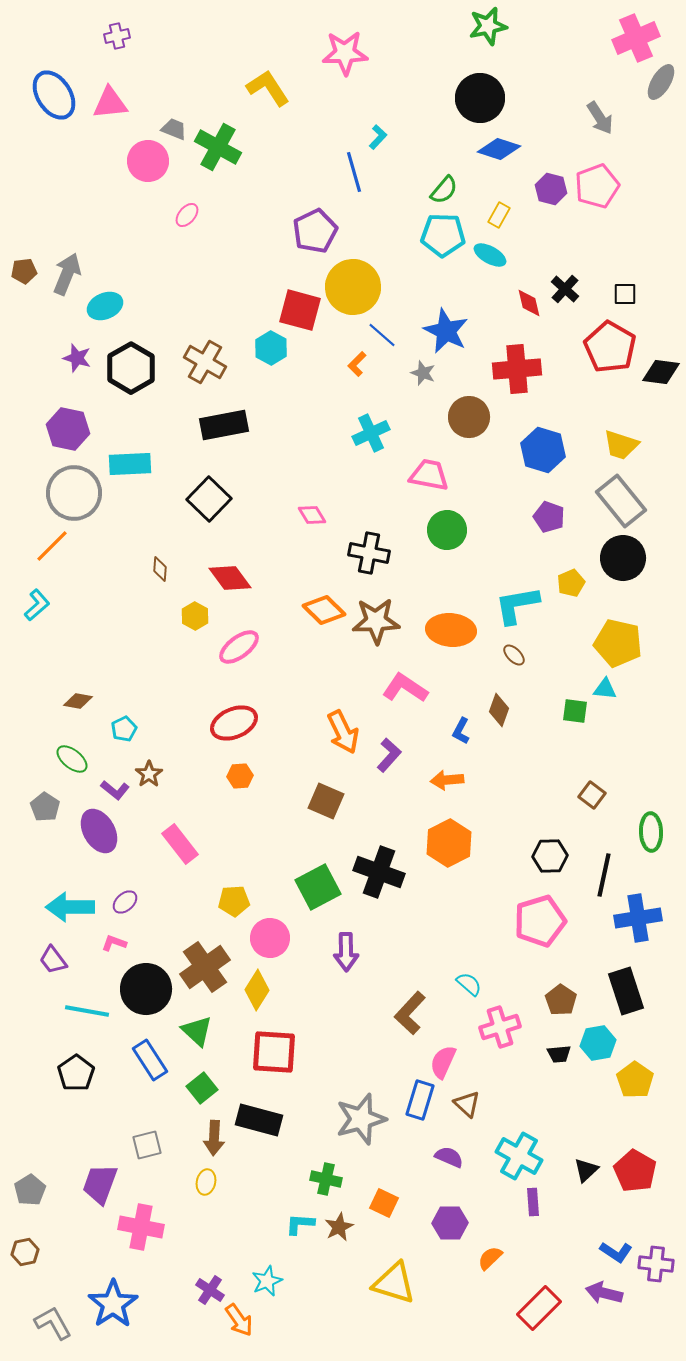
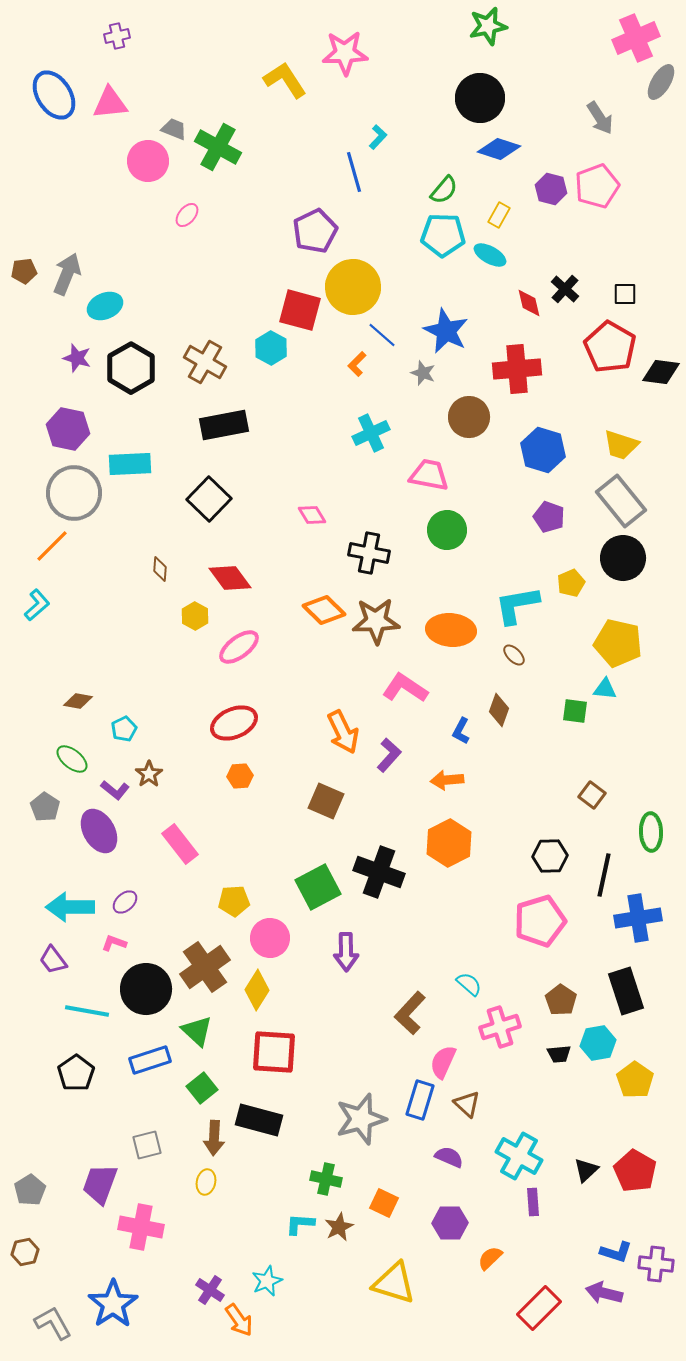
yellow L-shape at (268, 88): moved 17 px right, 8 px up
blue rectangle at (150, 1060): rotated 75 degrees counterclockwise
blue L-shape at (616, 1252): rotated 16 degrees counterclockwise
